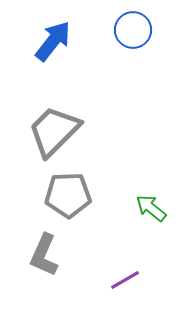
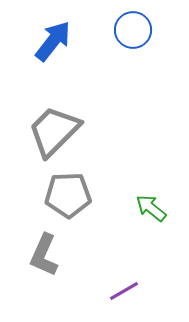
purple line: moved 1 px left, 11 px down
